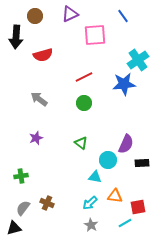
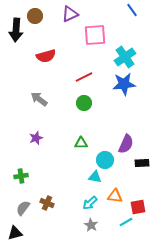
blue line: moved 9 px right, 6 px up
black arrow: moved 7 px up
red semicircle: moved 3 px right, 1 px down
cyan cross: moved 13 px left, 3 px up
green triangle: rotated 40 degrees counterclockwise
cyan circle: moved 3 px left
cyan line: moved 1 px right, 1 px up
black triangle: moved 1 px right, 5 px down
